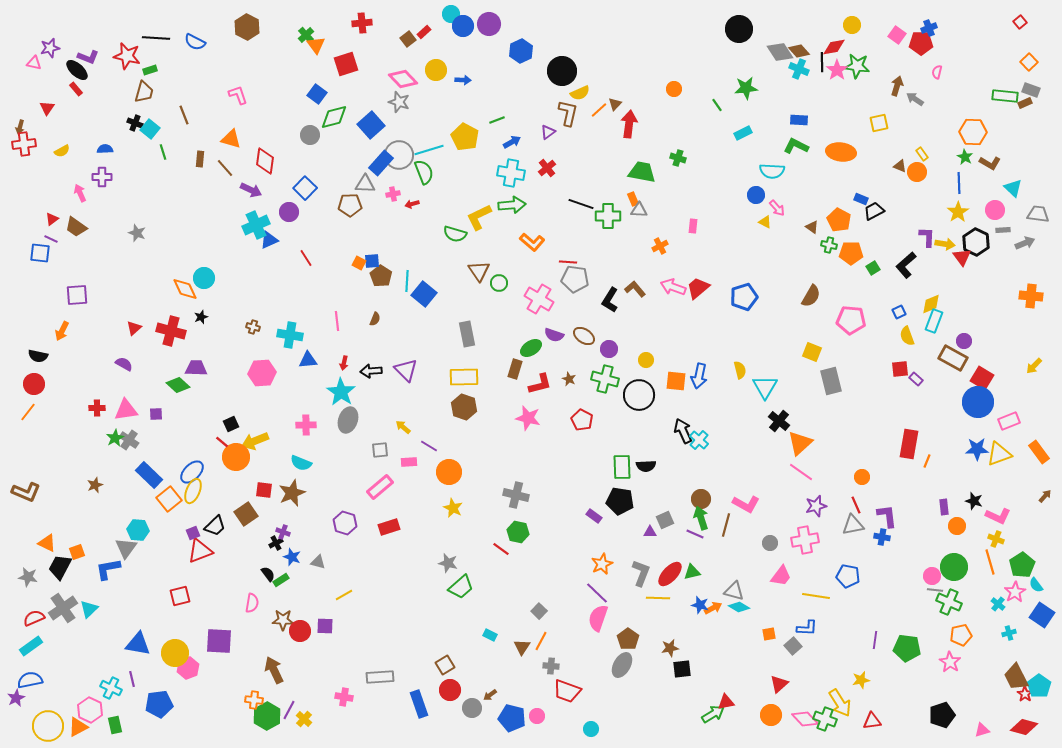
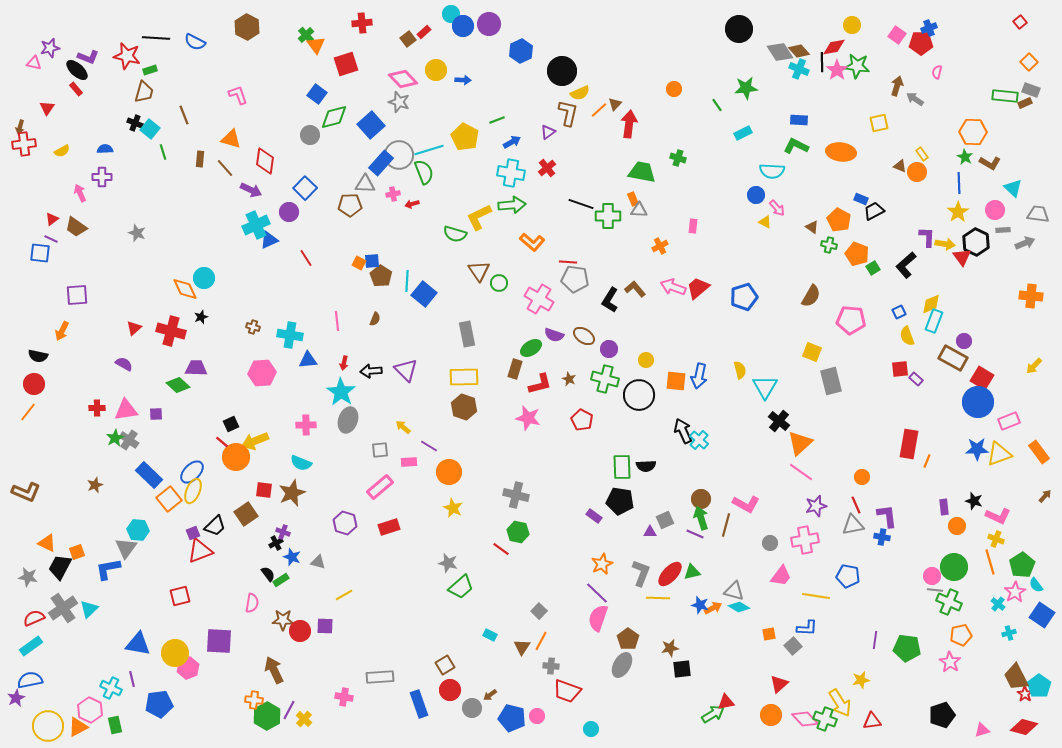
orange pentagon at (851, 253): moved 6 px right, 1 px down; rotated 20 degrees clockwise
